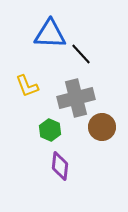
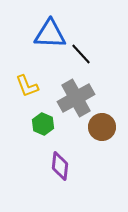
gray cross: rotated 15 degrees counterclockwise
green hexagon: moved 7 px left, 6 px up
